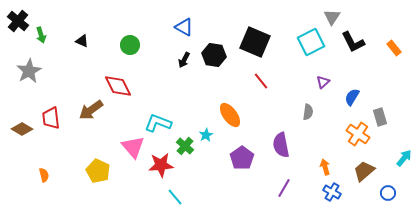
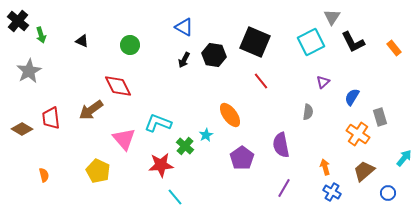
pink triangle: moved 9 px left, 8 px up
